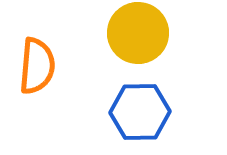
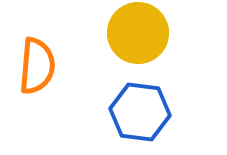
blue hexagon: rotated 8 degrees clockwise
